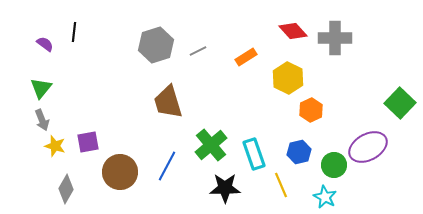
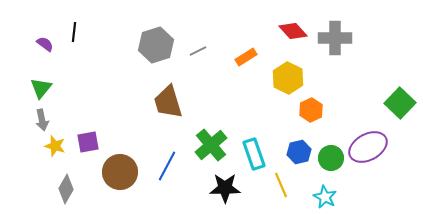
gray arrow: rotated 10 degrees clockwise
green circle: moved 3 px left, 7 px up
